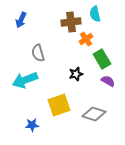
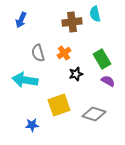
brown cross: moved 1 px right
orange cross: moved 22 px left, 14 px down
cyan arrow: rotated 30 degrees clockwise
